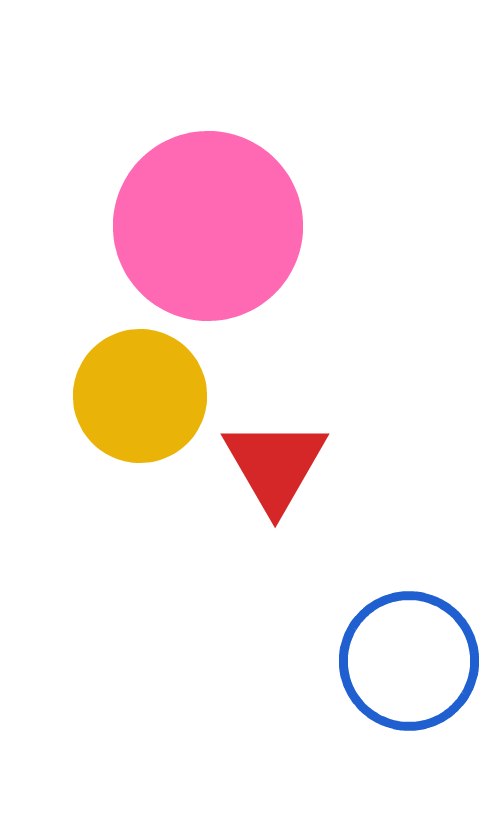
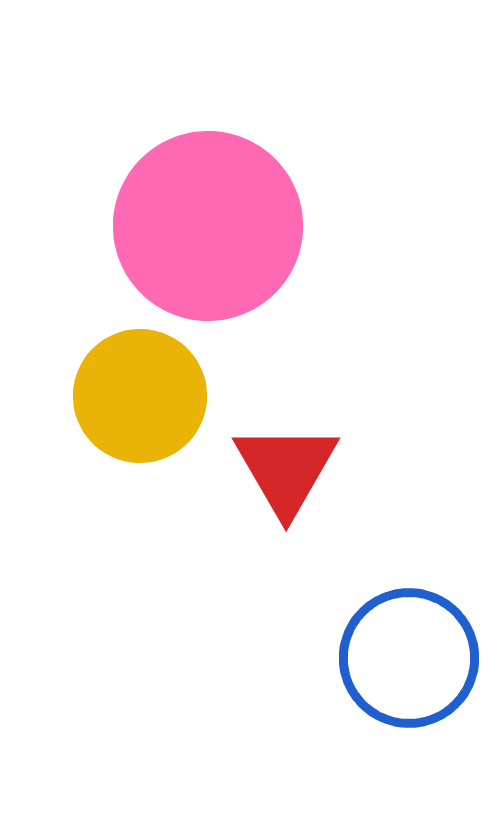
red triangle: moved 11 px right, 4 px down
blue circle: moved 3 px up
